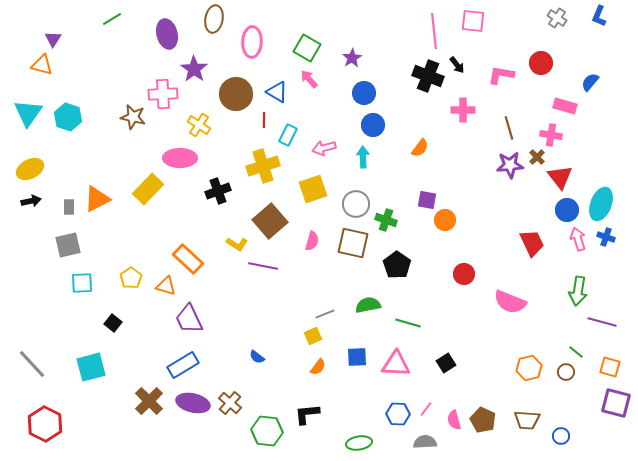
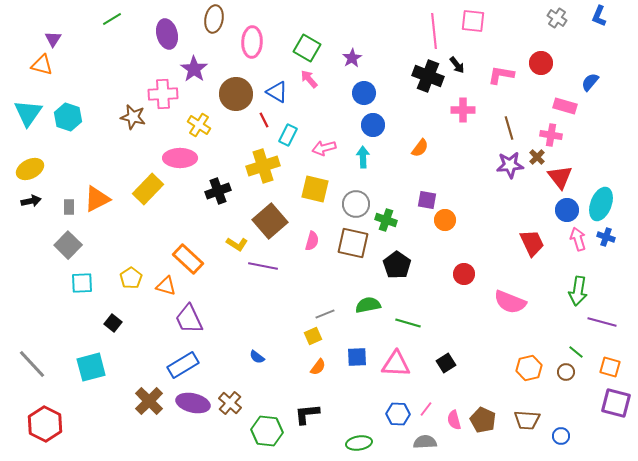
red line at (264, 120): rotated 28 degrees counterclockwise
yellow square at (313, 189): moved 2 px right; rotated 32 degrees clockwise
gray square at (68, 245): rotated 32 degrees counterclockwise
